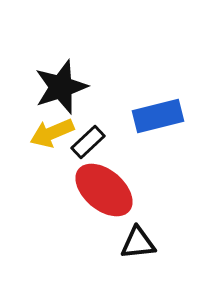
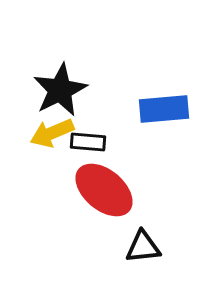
black star: moved 1 px left, 3 px down; rotated 8 degrees counterclockwise
blue rectangle: moved 6 px right, 7 px up; rotated 9 degrees clockwise
black rectangle: rotated 48 degrees clockwise
black triangle: moved 5 px right, 4 px down
